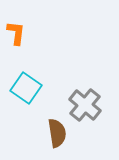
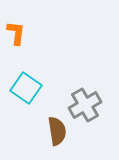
gray cross: rotated 20 degrees clockwise
brown semicircle: moved 2 px up
